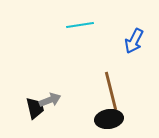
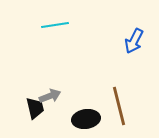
cyan line: moved 25 px left
brown line: moved 8 px right, 15 px down
gray arrow: moved 4 px up
black ellipse: moved 23 px left
